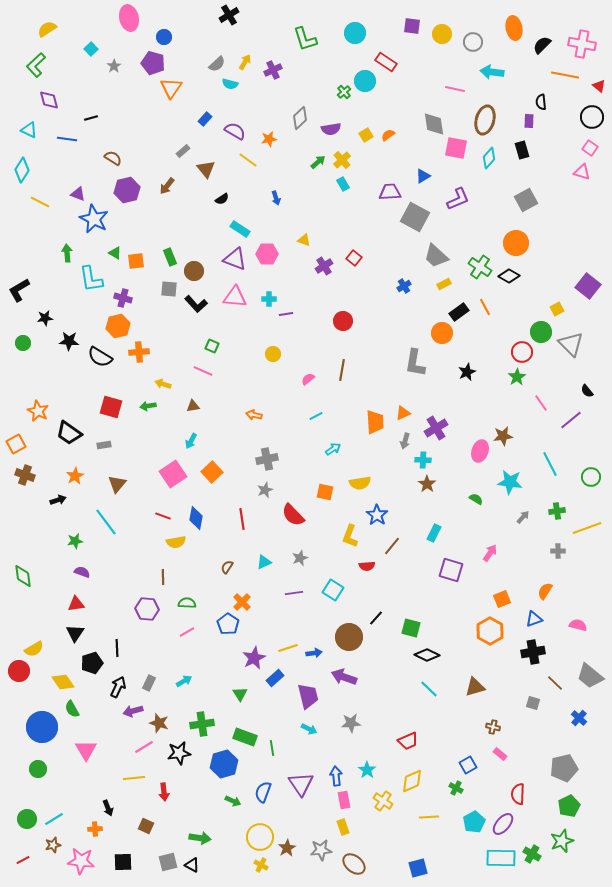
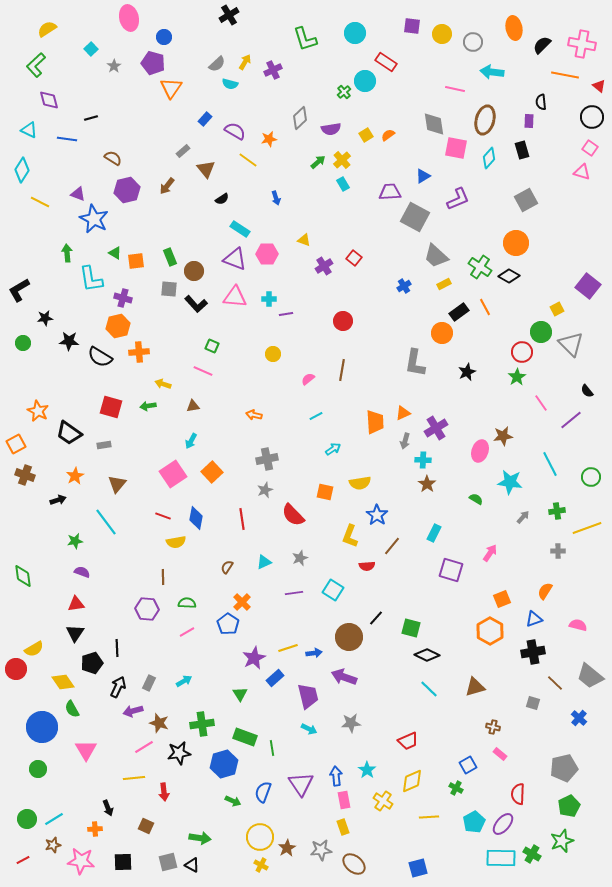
red circle at (19, 671): moved 3 px left, 2 px up
